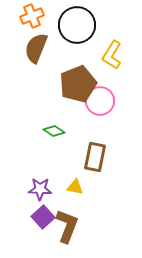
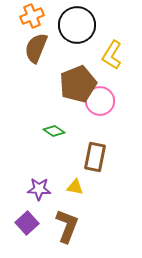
purple star: moved 1 px left
purple square: moved 16 px left, 6 px down
